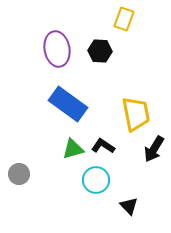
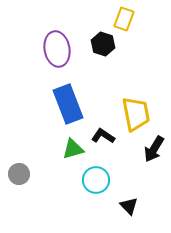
black hexagon: moved 3 px right, 7 px up; rotated 15 degrees clockwise
blue rectangle: rotated 33 degrees clockwise
black L-shape: moved 10 px up
